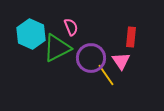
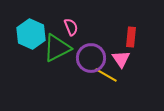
pink triangle: moved 2 px up
yellow line: rotated 25 degrees counterclockwise
